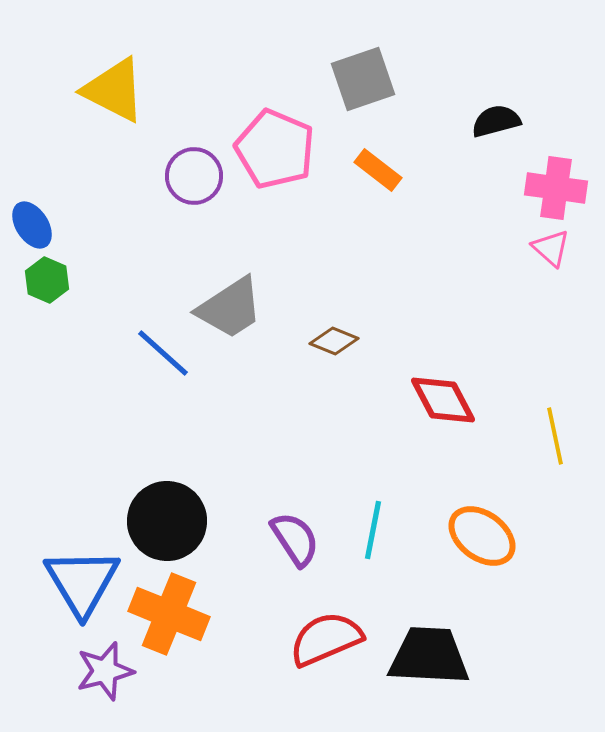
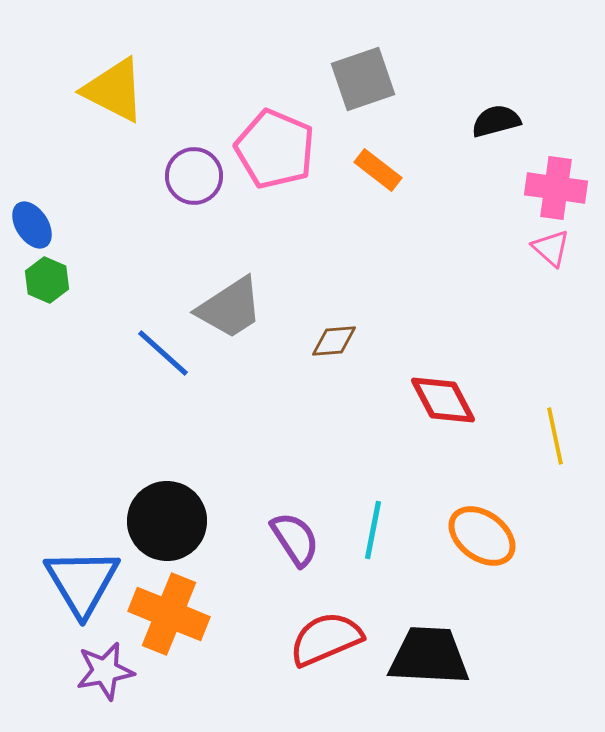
brown diamond: rotated 27 degrees counterclockwise
purple star: rotated 4 degrees clockwise
